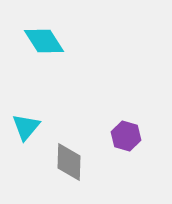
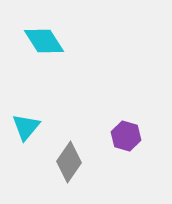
gray diamond: rotated 33 degrees clockwise
